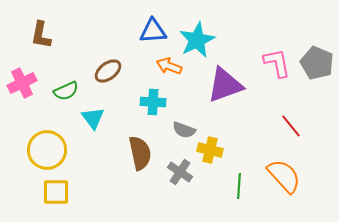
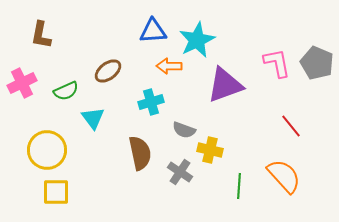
orange arrow: rotated 20 degrees counterclockwise
cyan cross: moved 2 px left; rotated 20 degrees counterclockwise
